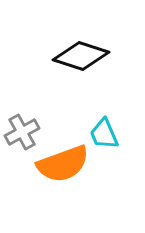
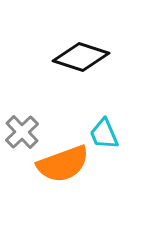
black diamond: moved 1 px down
gray cross: rotated 16 degrees counterclockwise
